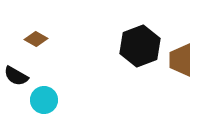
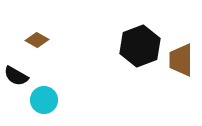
brown diamond: moved 1 px right, 1 px down
